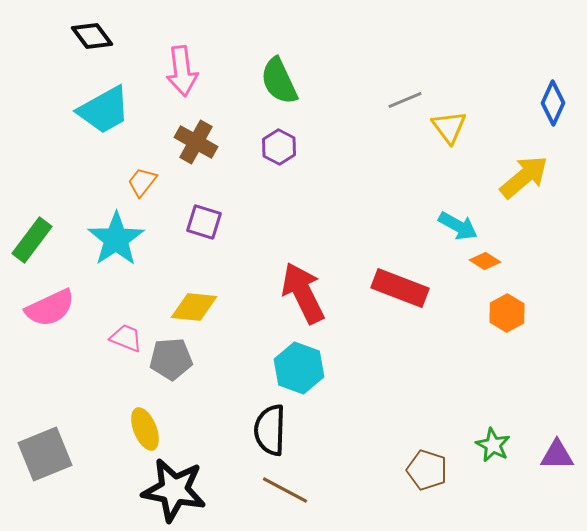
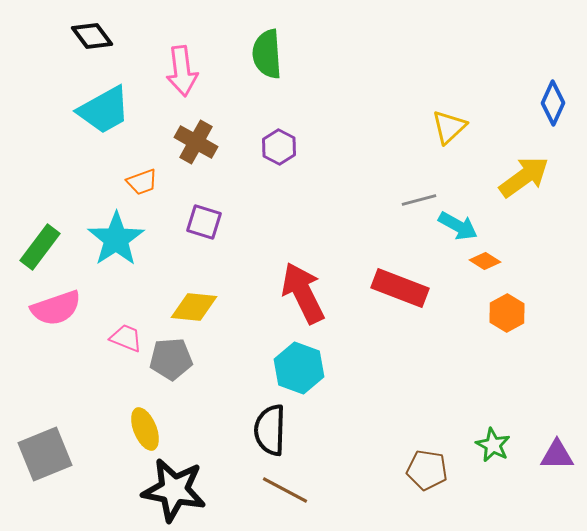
green semicircle: moved 12 px left, 27 px up; rotated 21 degrees clockwise
gray line: moved 14 px right, 100 px down; rotated 8 degrees clockwise
yellow triangle: rotated 24 degrees clockwise
yellow arrow: rotated 4 degrees clockwise
orange trapezoid: rotated 148 degrees counterclockwise
green rectangle: moved 8 px right, 7 px down
pink semicircle: moved 6 px right; rotated 6 degrees clockwise
brown pentagon: rotated 9 degrees counterclockwise
